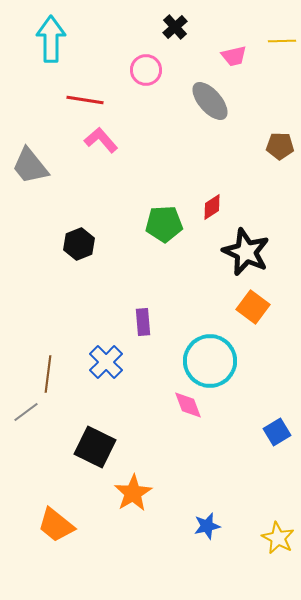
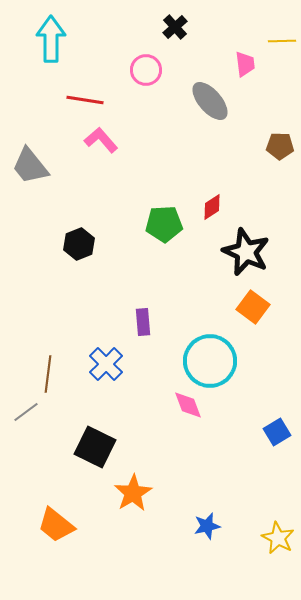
pink trapezoid: moved 11 px right, 8 px down; rotated 84 degrees counterclockwise
blue cross: moved 2 px down
